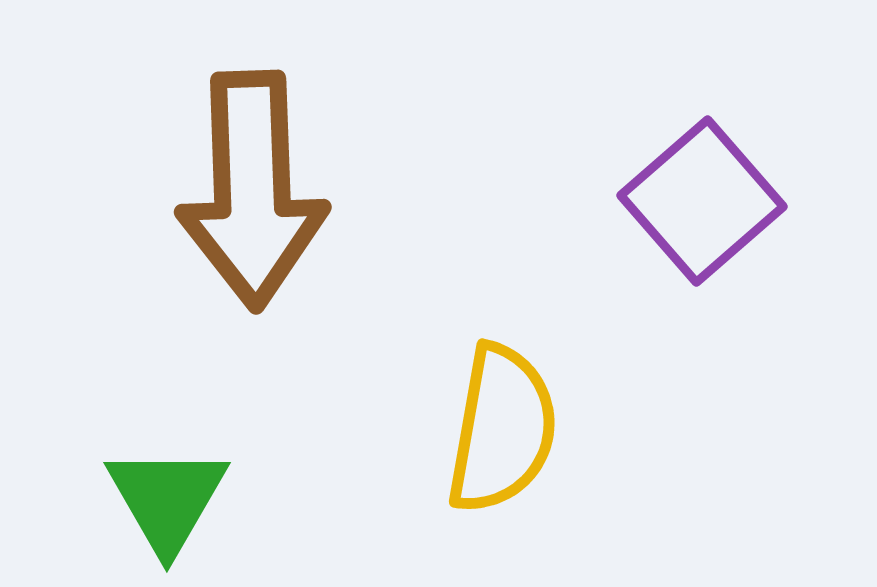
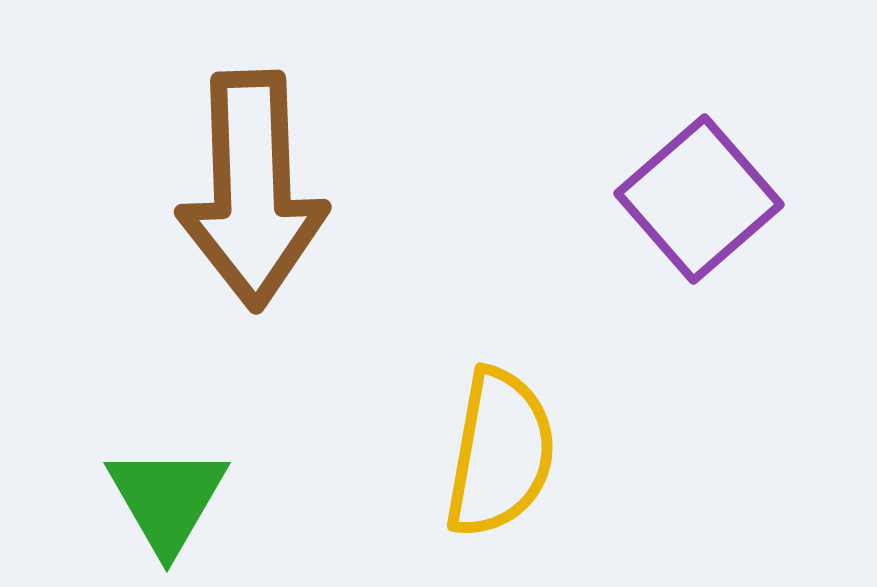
purple square: moved 3 px left, 2 px up
yellow semicircle: moved 2 px left, 24 px down
